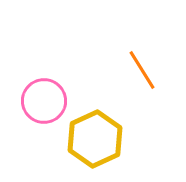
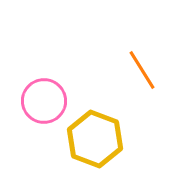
yellow hexagon: rotated 14 degrees counterclockwise
